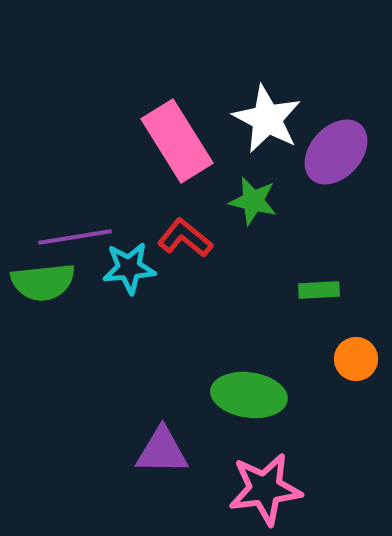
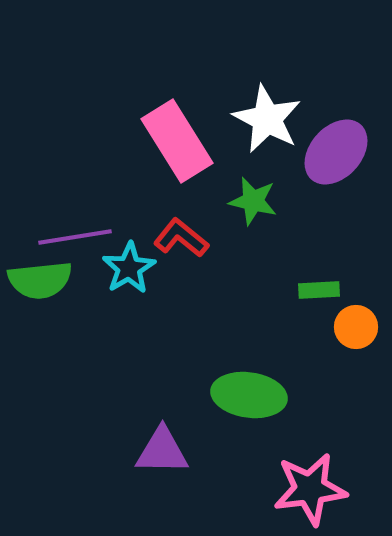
red L-shape: moved 4 px left
cyan star: rotated 26 degrees counterclockwise
green semicircle: moved 3 px left, 2 px up
orange circle: moved 32 px up
pink star: moved 45 px right
